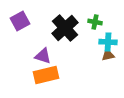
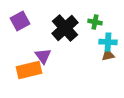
purple triangle: rotated 36 degrees clockwise
orange rectangle: moved 17 px left, 5 px up
